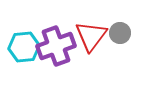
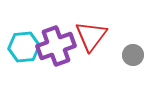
gray circle: moved 13 px right, 22 px down
